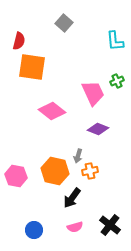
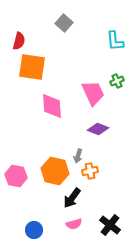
pink diamond: moved 5 px up; rotated 48 degrees clockwise
pink semicircle: moved 1 px left, 3 px up
